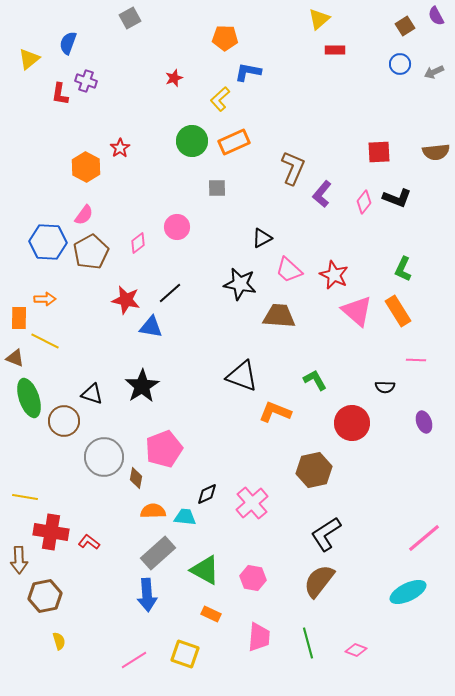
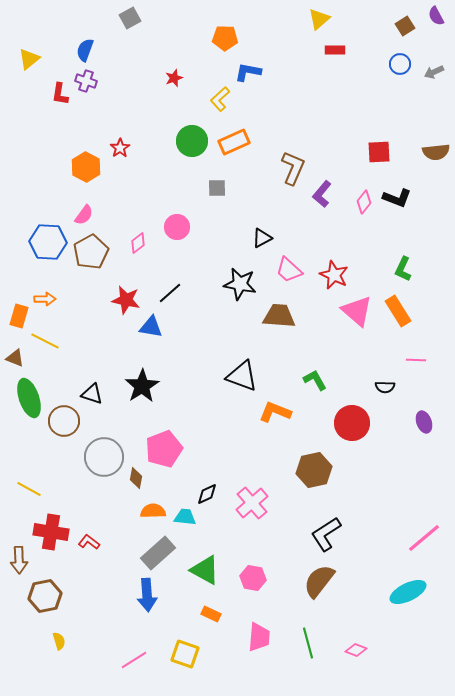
blue semicircle at (68, 43): moved 17 px right, 7 px down
orange rectangle at (19, 318): moved 2 px up; rotated 15 degrees clockwise
yellow line at (25, 497): moved 4 px right, 8 px up; rotated 20 degrees clockwise
